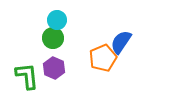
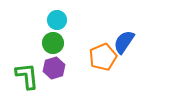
green circle: moved 5 px down
blue semicircle: moved 3 px right
orange pentagon: moved 1 px up
purple hexagon: rotated 20 degrees clockwise
